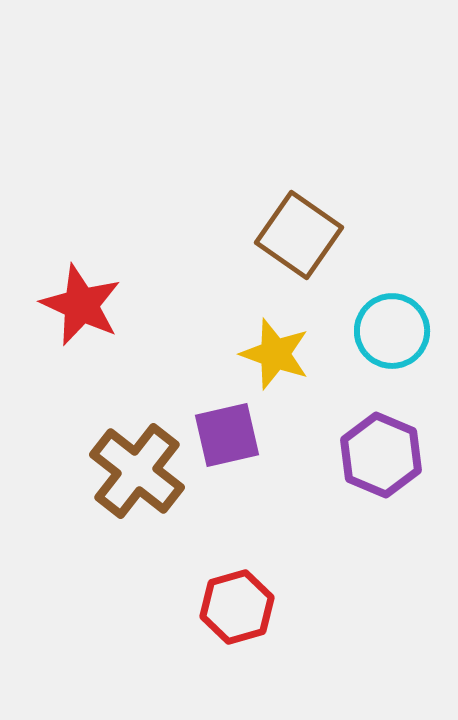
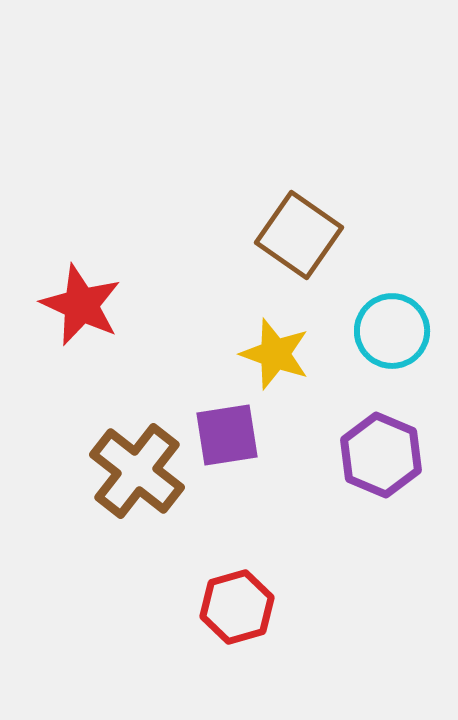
purple square: rotated 4 degrees clockwise
